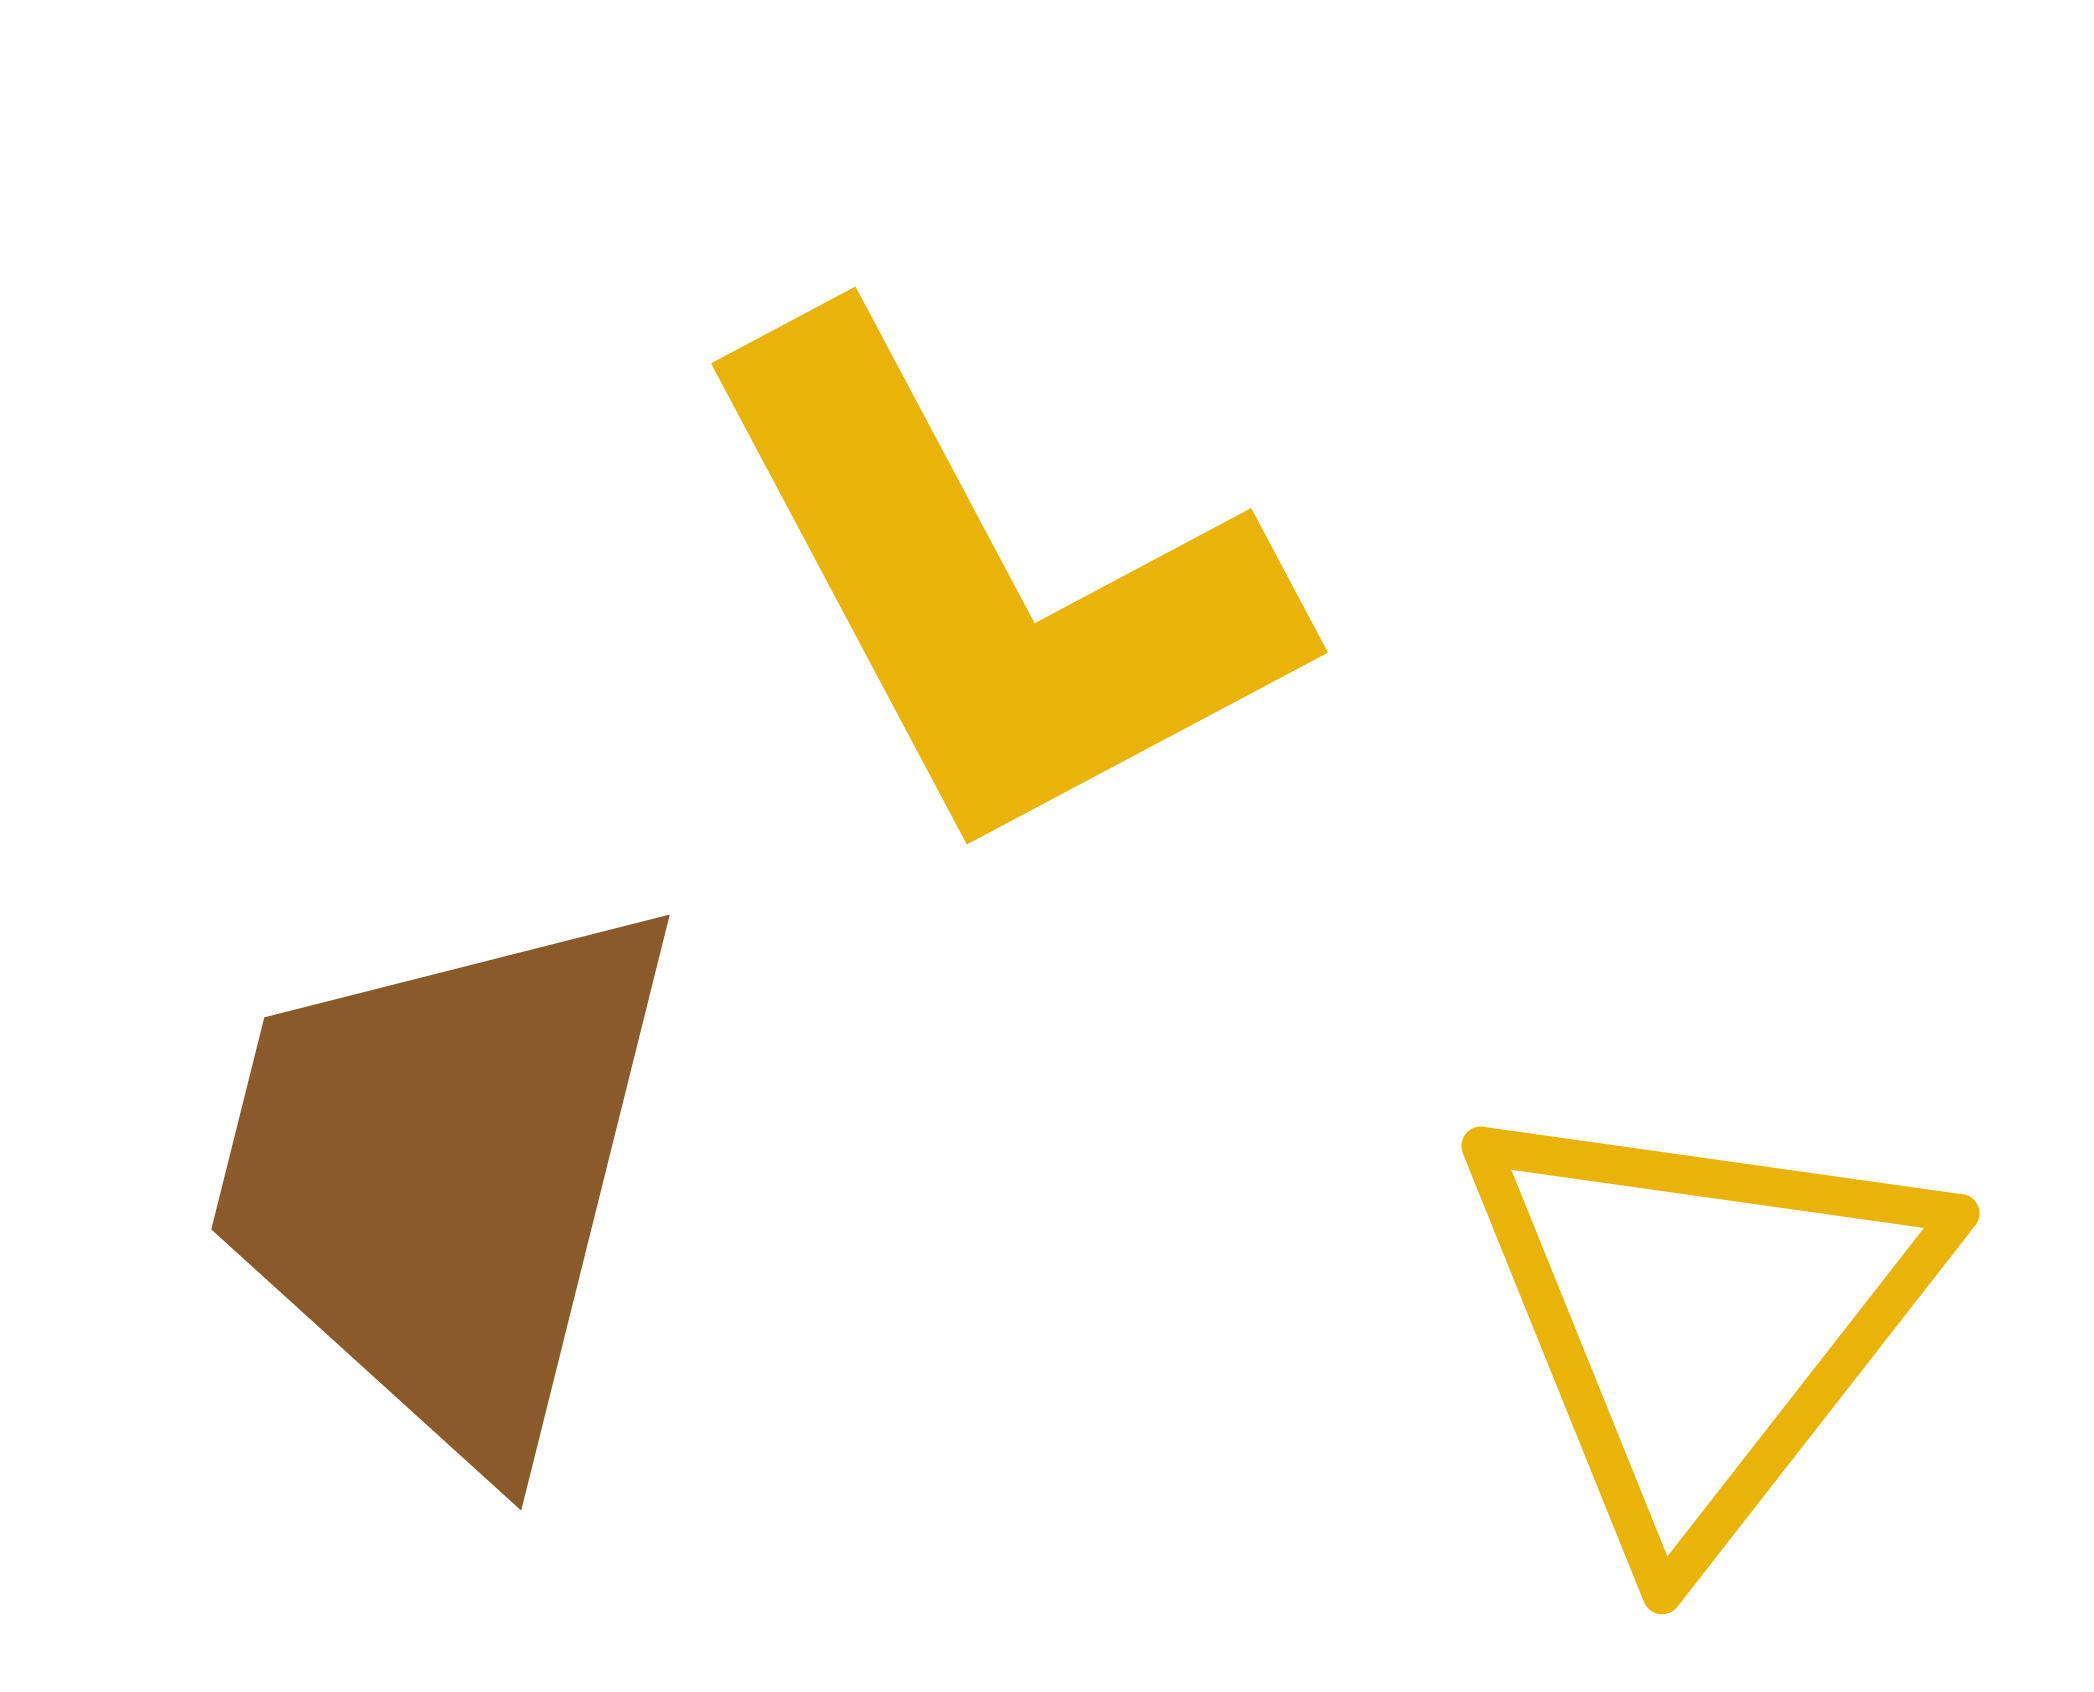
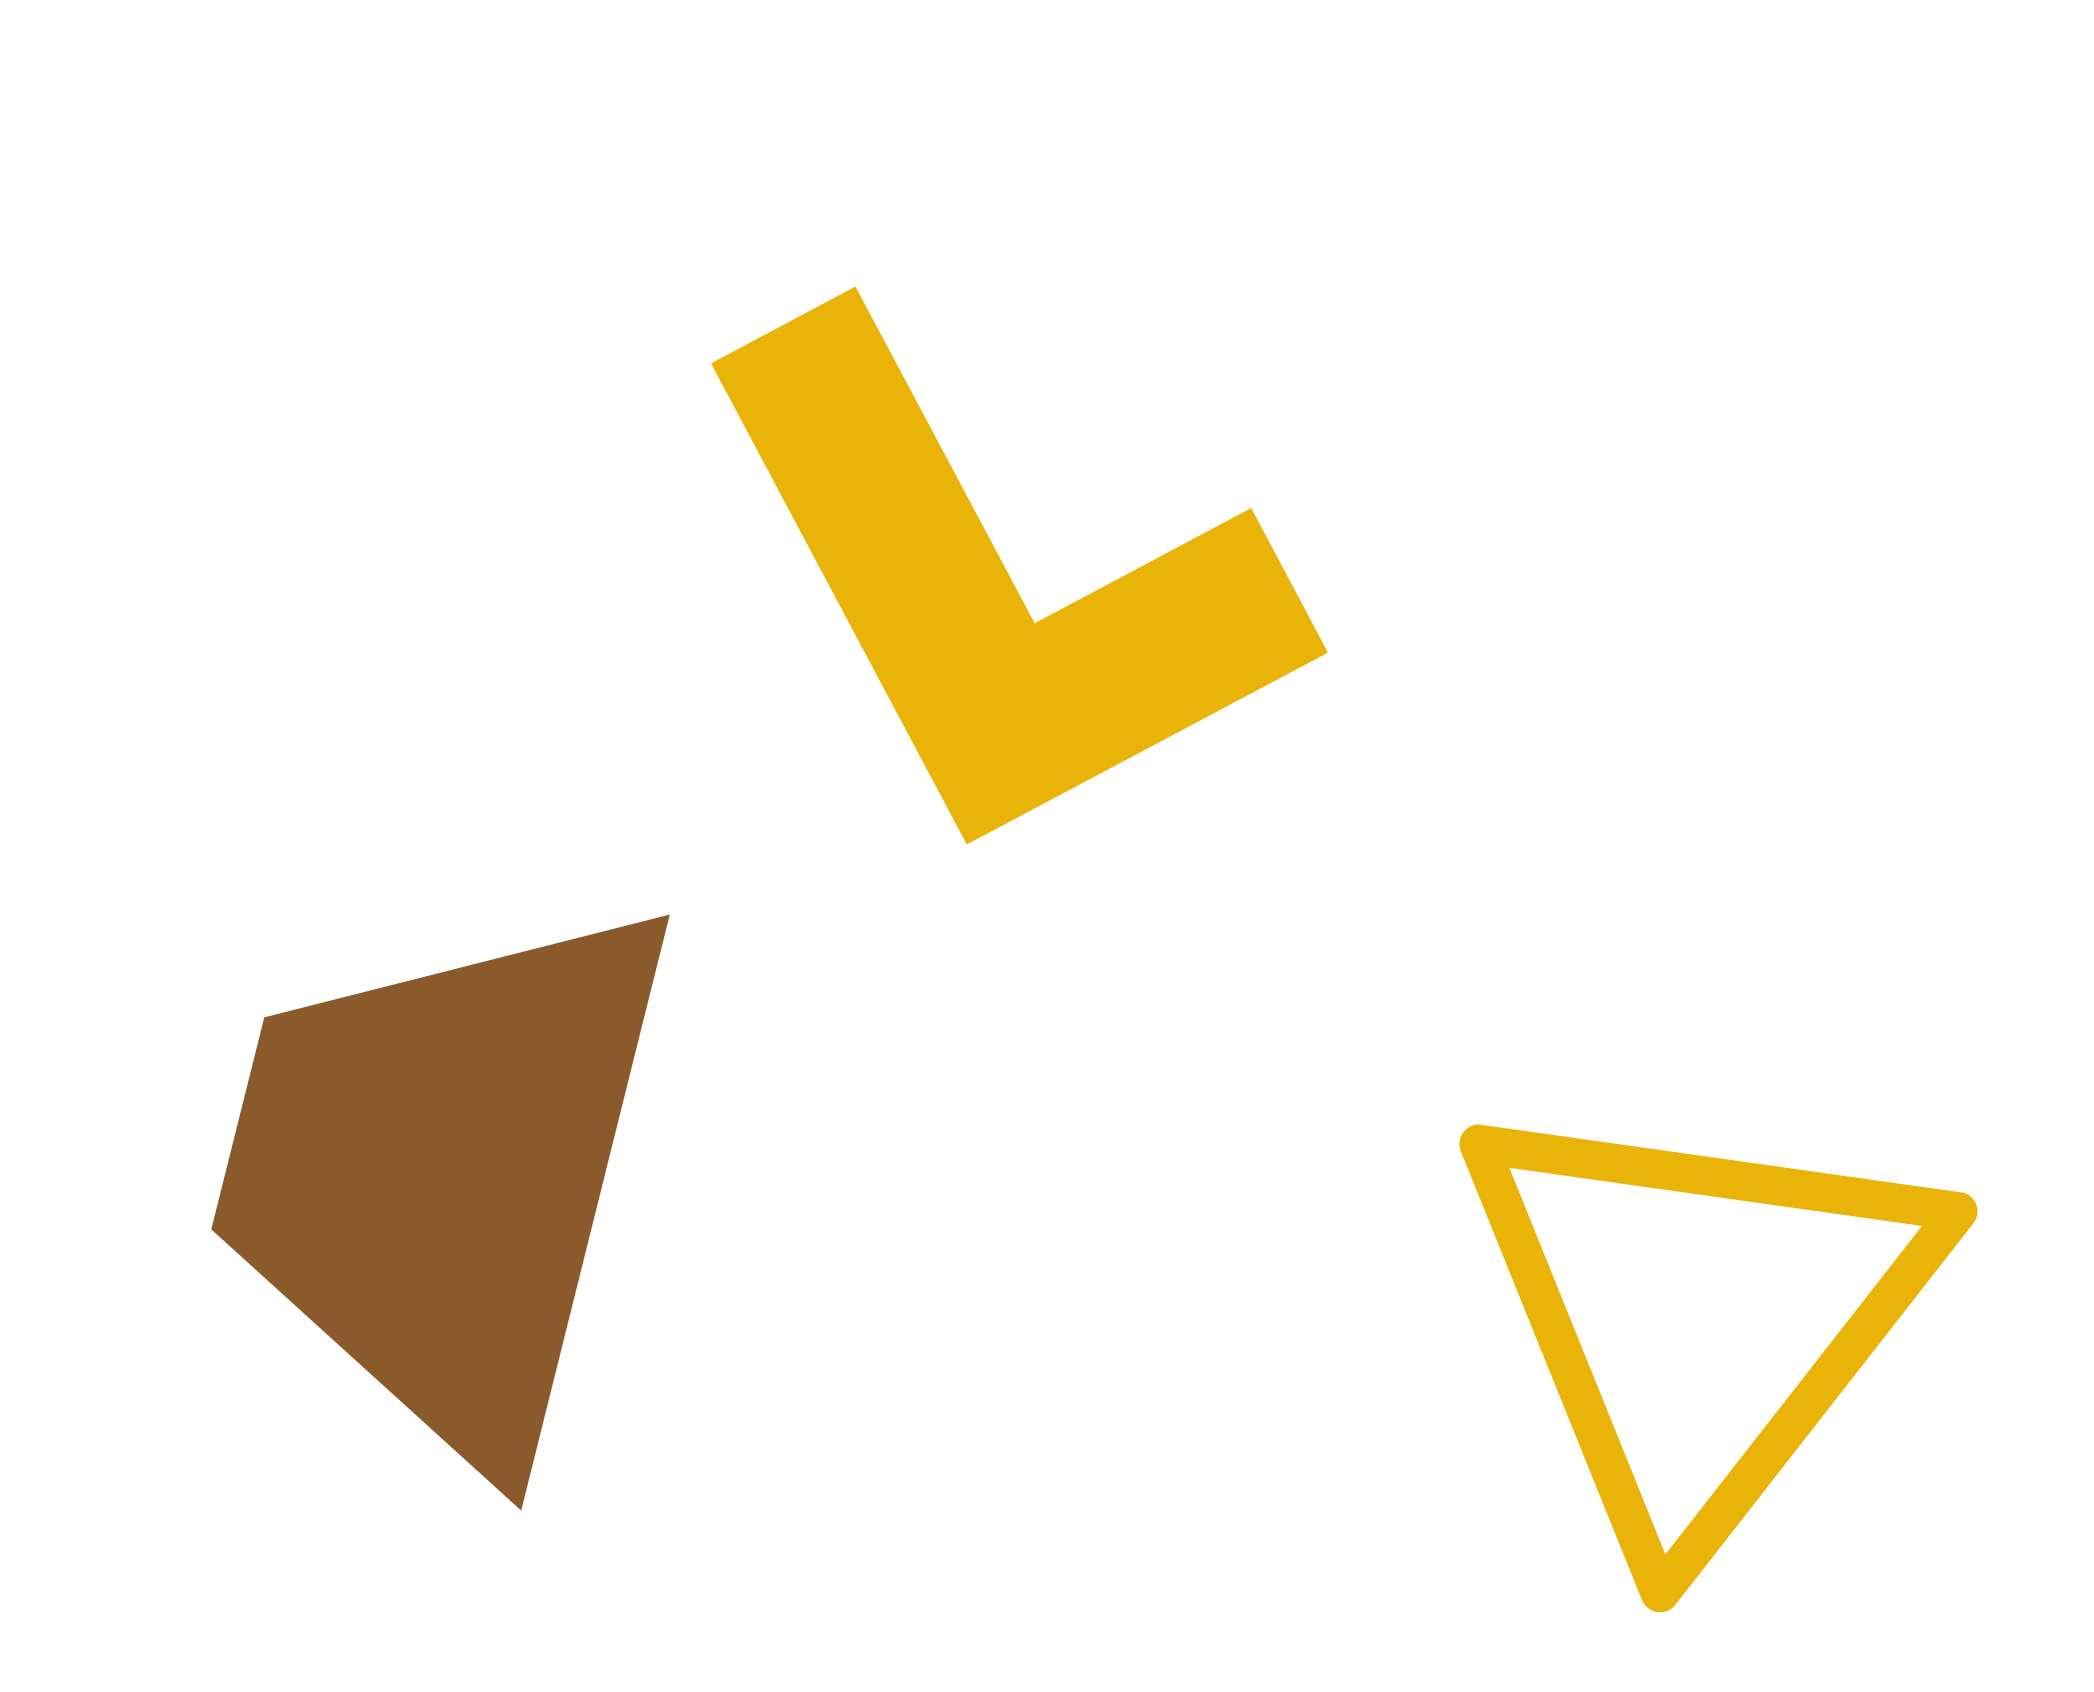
yellow triangle: moved 2 px left, 2 px up
